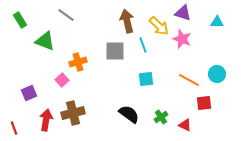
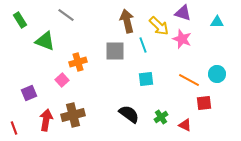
brown cross: moved 2 px down
